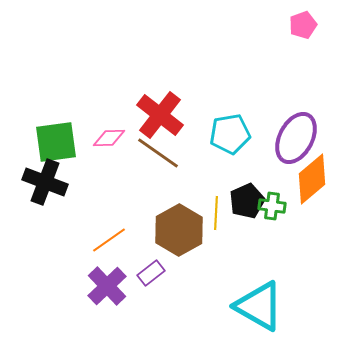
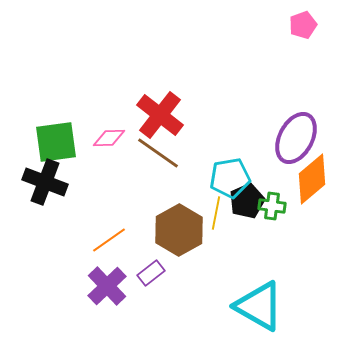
cyan pentagon: moved 44 px down
yellow line: rotated 8 degrees clockwise
